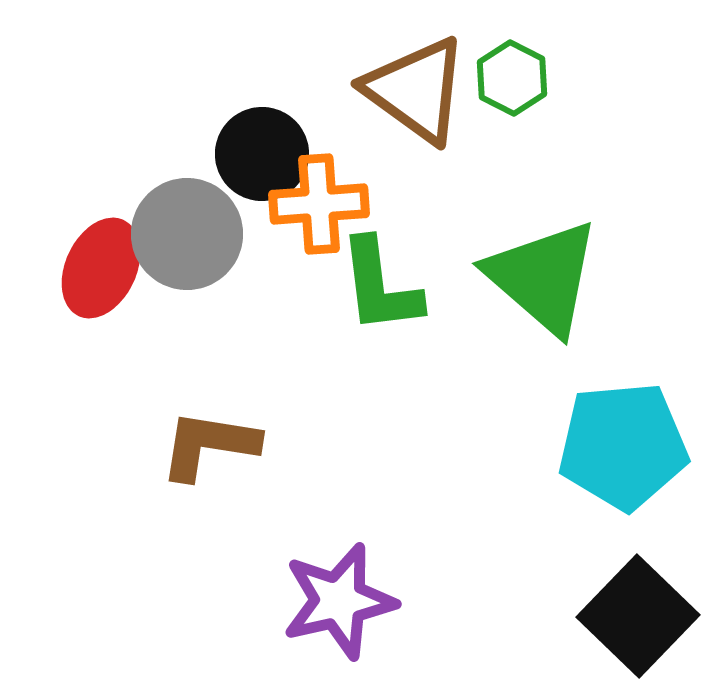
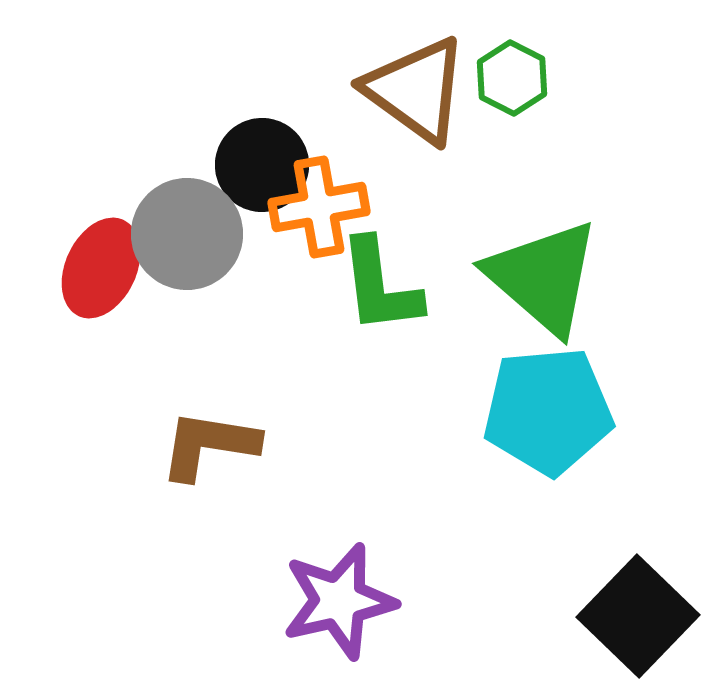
black circle: moved 11 px down
orange cross: moved 3 px down; rotated 6 degrees counterclockwise
cyan pentagon: moved 75 px left, 35 px up
